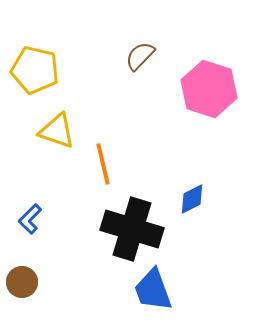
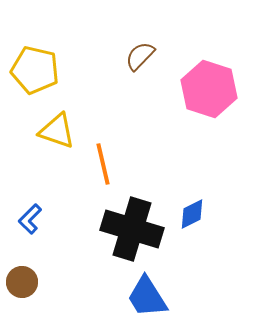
blue diamond: moved 15 px down
blue trapezoid: moved 6 px left, 7 px down; rotated 12 degrees counterclockwise
